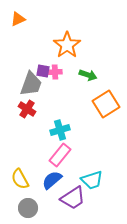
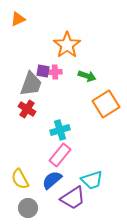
green arrow: moved 1 px left, 1 px down
